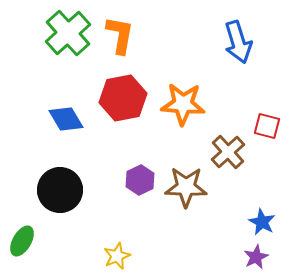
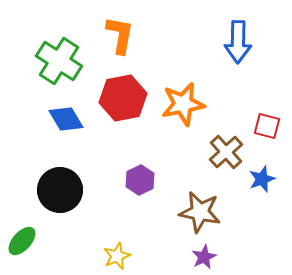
green cross: moved 9 px left, 28 px down; rotated 15 degrees counterclockwise
blue arrow: rotated 18 degrees clockwise
orange star: rotated 15 degrees counterclockwise
brown cross: moved 2 px left
brown star: moved 14 px right, 25 px down; rotated 9 degrees clockwise
blue star: moved 43 px up; rotated 24 degrees clockwise
green ellipse: rotated 12 degrees clockwise
purple star: moved 52 px left
